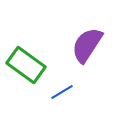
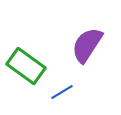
green rectangle: moved 1 px down
